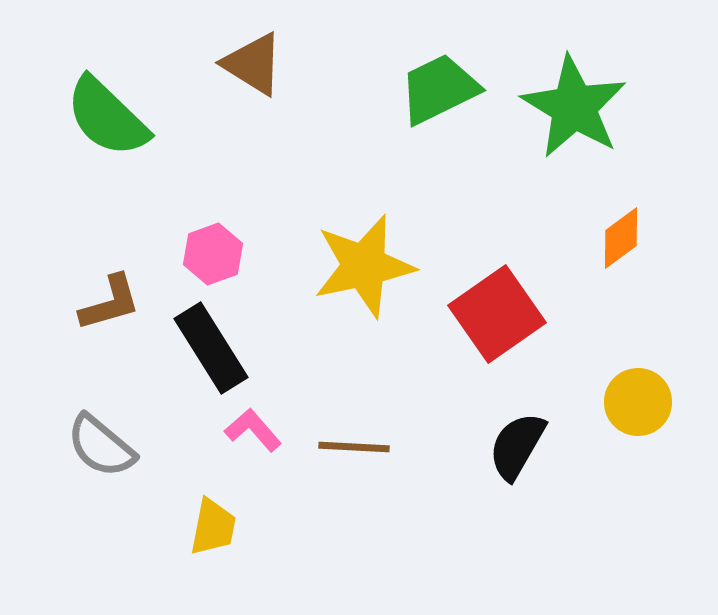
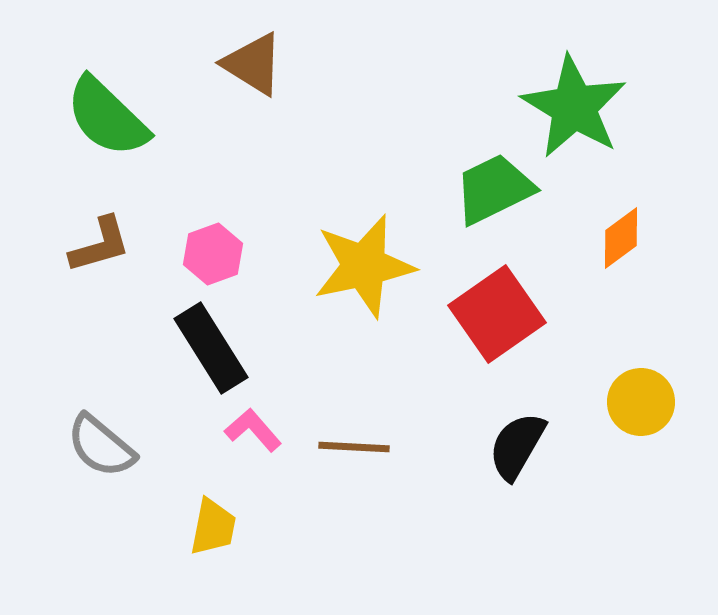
green trapezoid: moved 55 px right, 100 px down
brown L-shape: moved 10 px left, 58 px up
yellow circle: moved 3 px right
